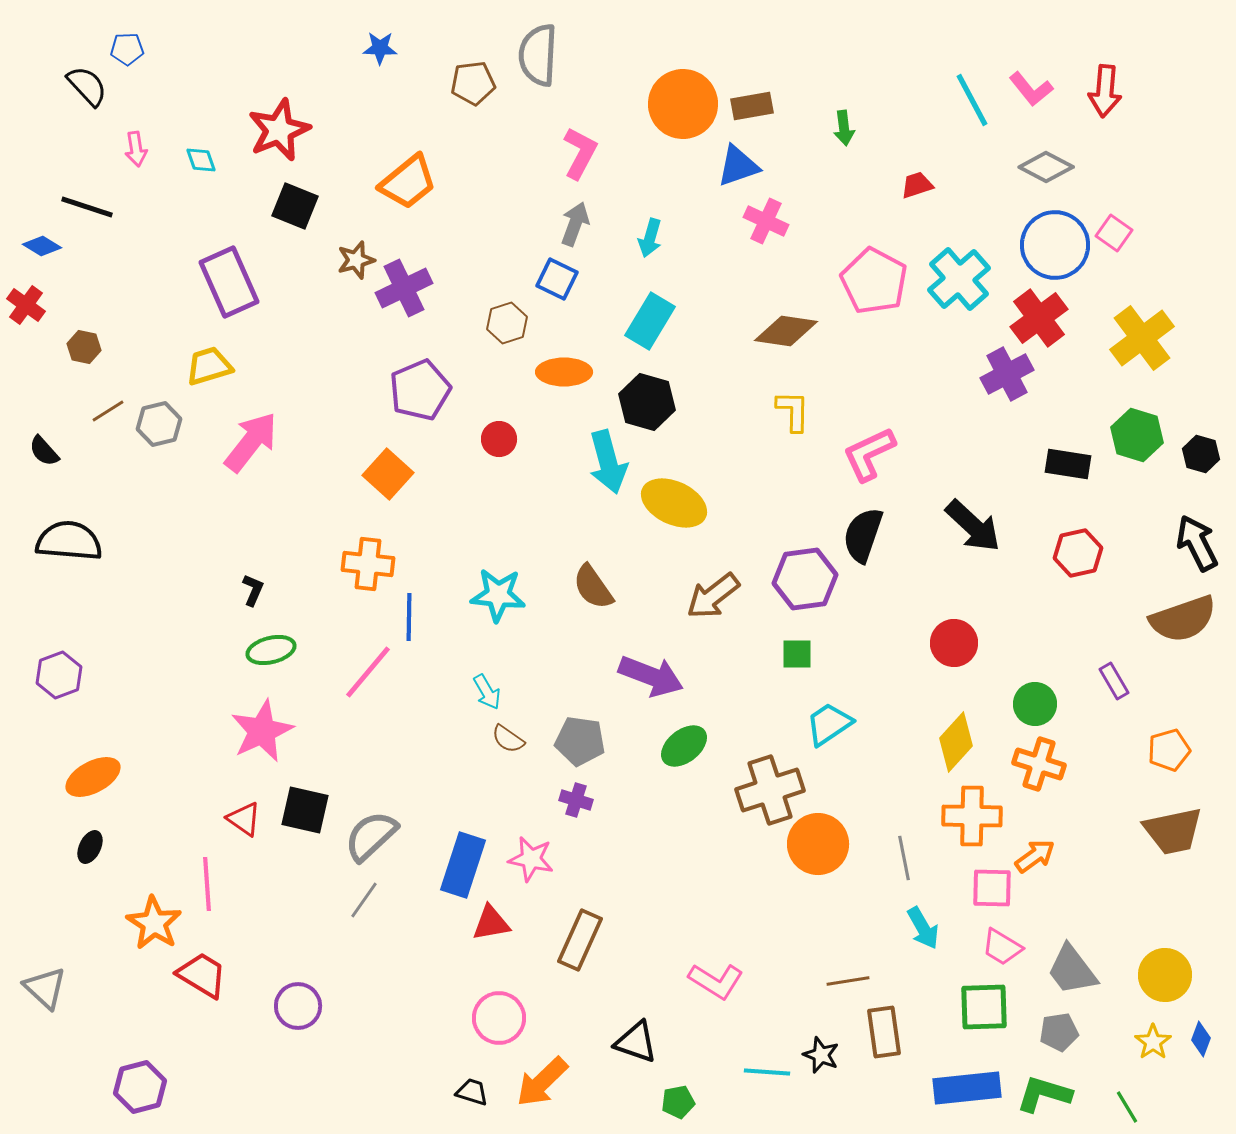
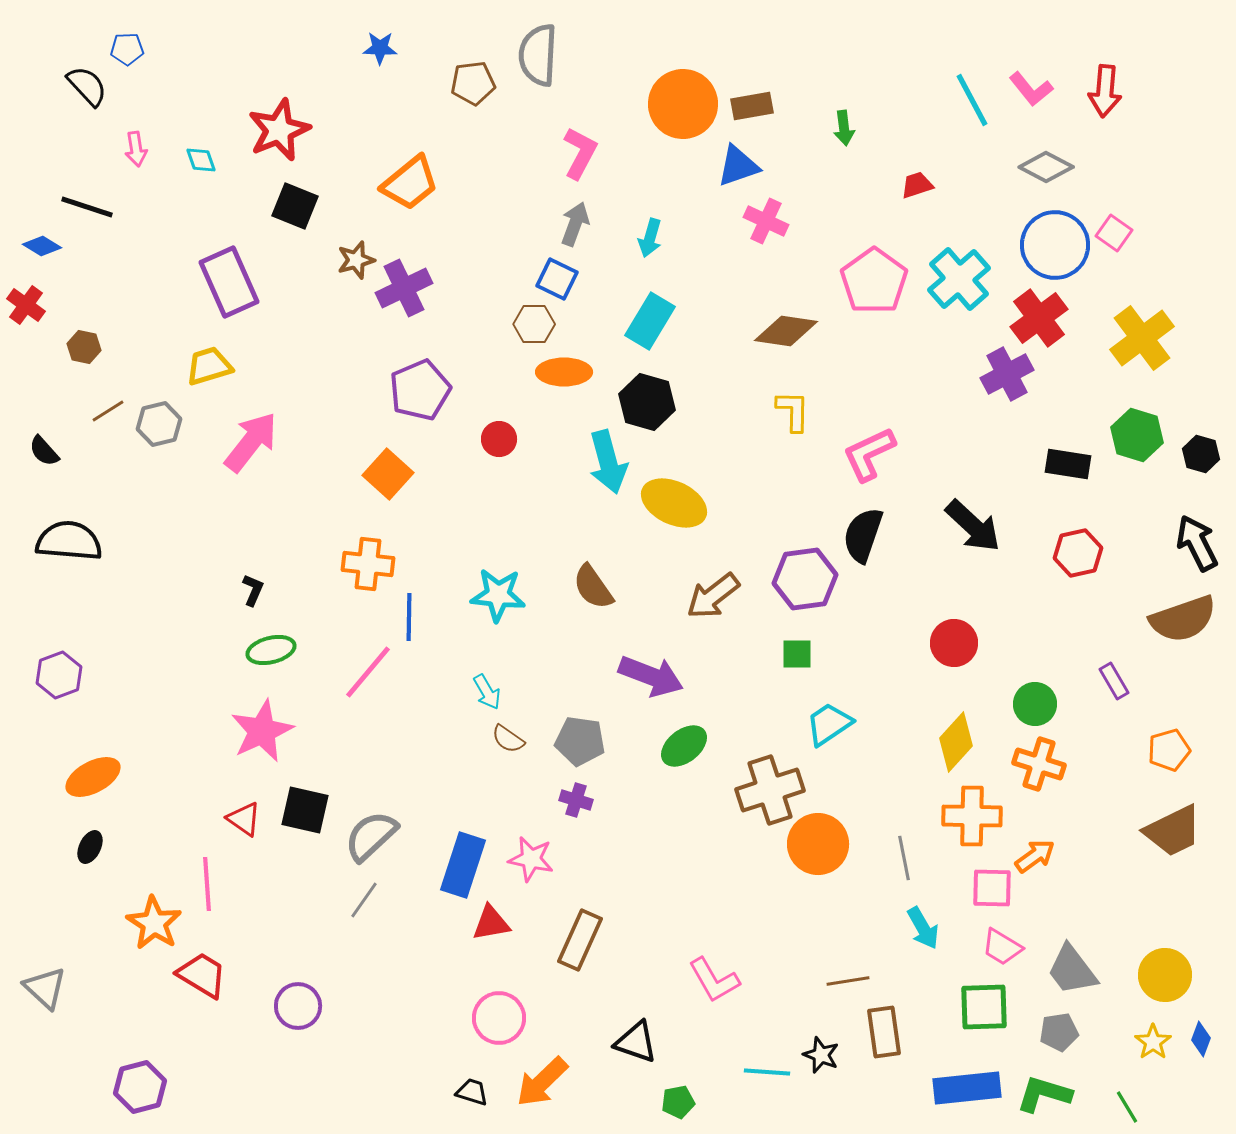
orange trapezoid at (408, 182): moved 2 px right, 1 px down
pink pentagon at (874, 281): rotated 8 degrees clockwise
brown hexagon at (507, 323): moved 27 px right, 1 px down; rotated 18 degrees clockwise
brown trapezoid at (1173, 831): rotated 14 degrees counterclockwise
pink L-shape at (716, 981): moved 2 px left, 1 px up; rotated 28 degrees clockwise
